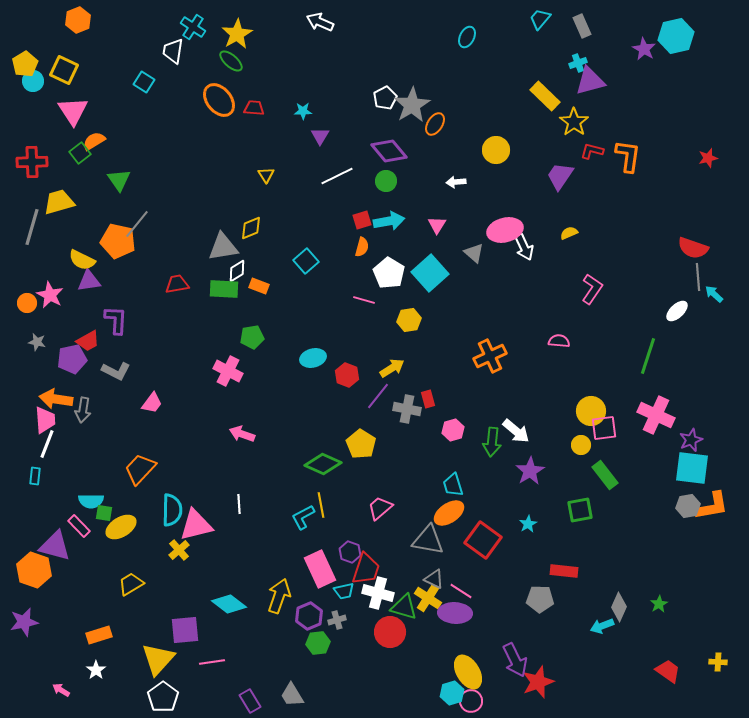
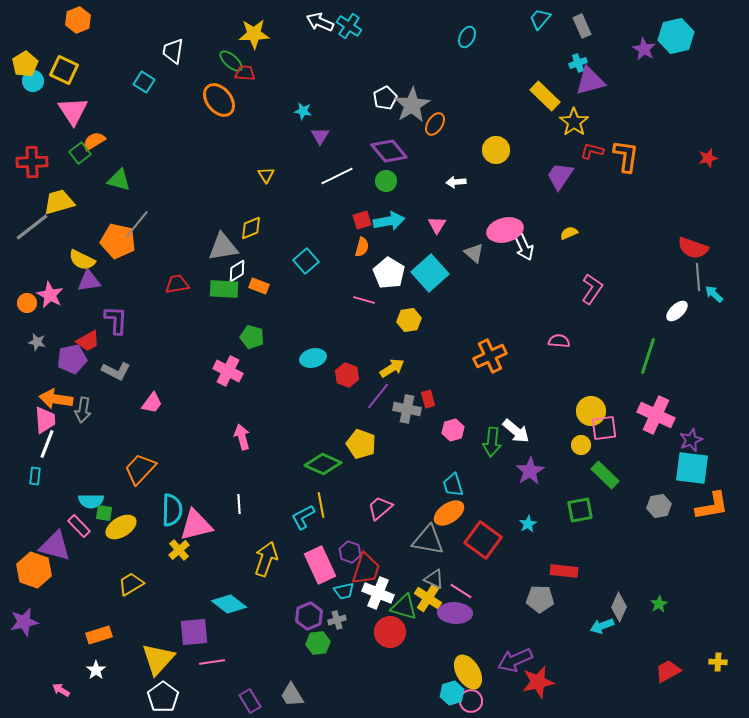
cyan cross at (193, 27): moved 156 px right, 1 px up
yellow star at (237, 34): moved 17 px right; rotated 28 degrees clockwise
red trapezoid at (254, 108): moved 9 px left, 35 px up
cyan star at (303, 111): rotated 12 degrees clockwise
orange L-shape at (628, 156): moved 2 px left
green triangle at (119, 180): rotated 40 degrees counterclockwise
gray line at (32, 227): rotated 36 degrees clockwise
green pentagon at (252, 337): rotated 25 degrees clockwise
pink arrow at (242, 434): moved 3 px down; rotated 55 degrees clockwise
yellow pentagon at (361, 444): rotated 12 degrees counterclockwise
green rectangle at (605, 475): rotated 8 degrees counterclockwise
gray hexagon at (688, 506): moved 29 px left
pink rectangle at (320, 569): moved 4 px up
white cross at (378, 593): rotated 8 degrees clockwise
yellow arrow at (279, 596): moved 13 px left, 37 px up
purple square at (185, 630): moved 9 px right, 2 px down
purple arrow at (515, 660): rotated 92 degrees clockwise
red trapezoid at (668, 671): rotated 64 degrees counterclockwise
red star at (538, 682): rotated 8 degrees clockwise
